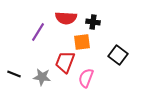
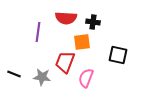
purple line: rotated 24 degrees counterclockwise
black square: rotated 24 degrees counterclockwise
